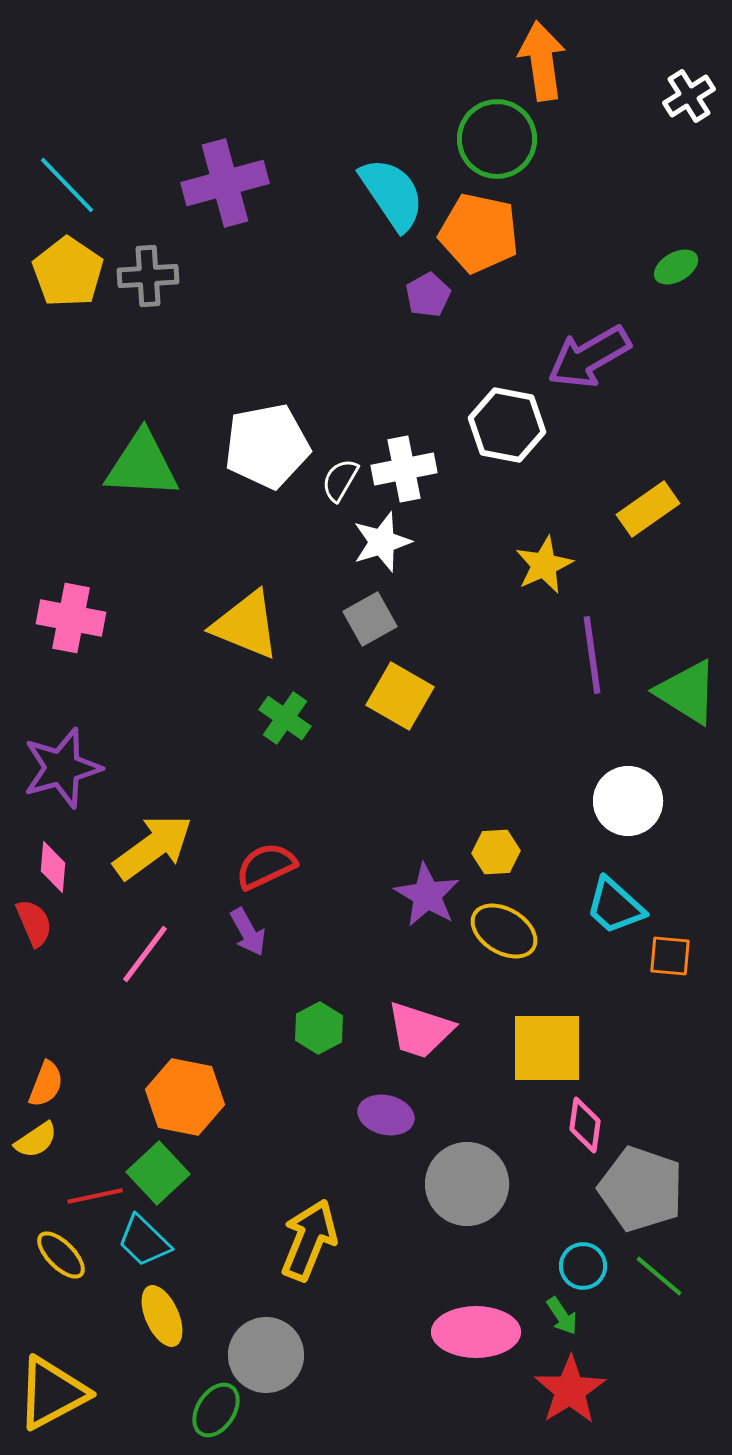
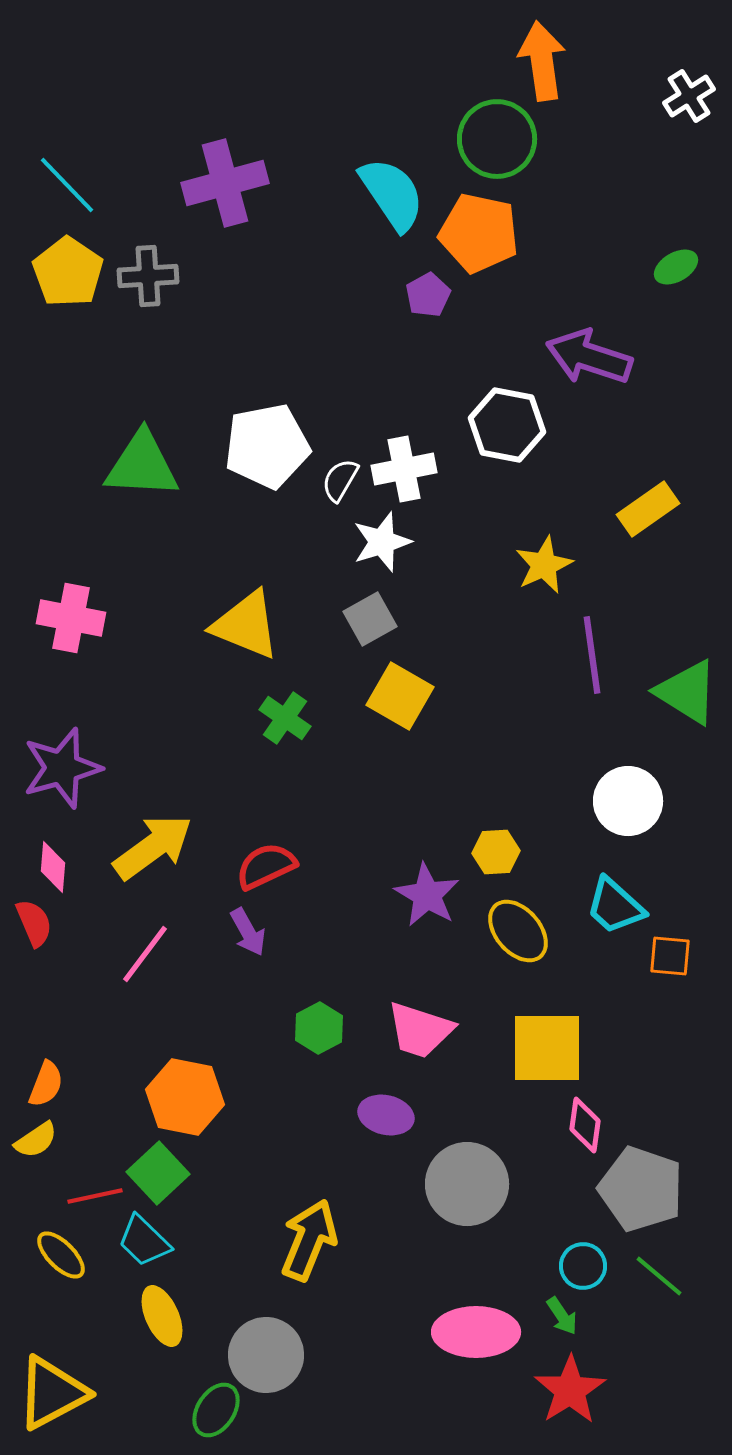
purple arrow at (589, 357): rotated 48 degrees clockwise
yellow ellipse at (504, 931): moved 14 px right; rotated 18 degrees clockwise
